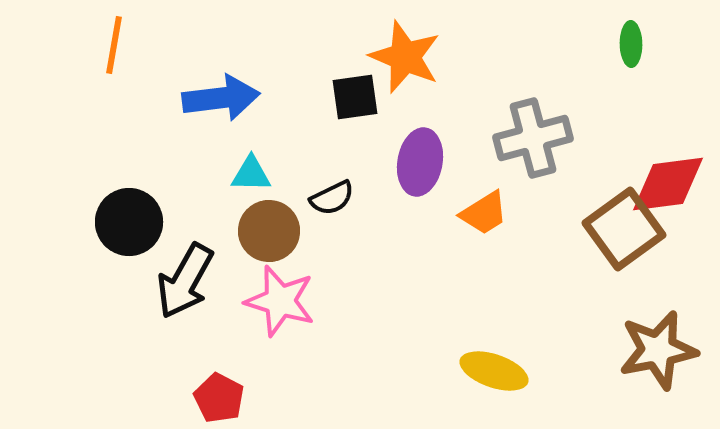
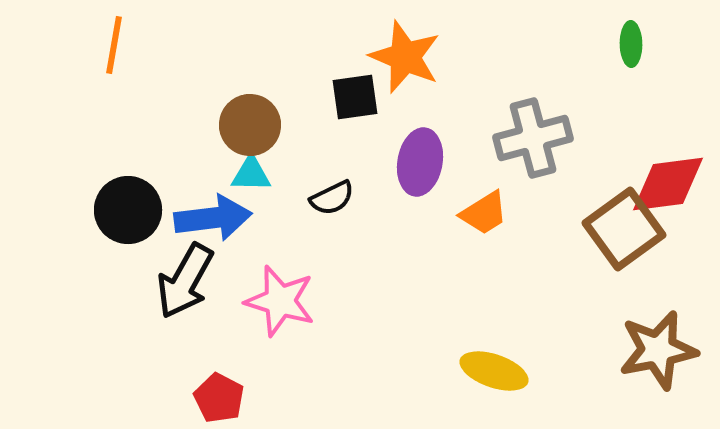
blue arrow: moved 8 px left, 120 px down
black circle: moved 1 px left, 12 px up
brown circle: moved 19 px left, 106 px up
